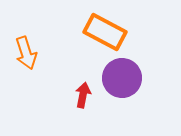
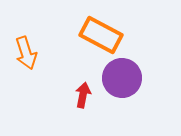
orange rectangle: moved 4 px left, 3 px down
